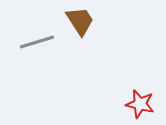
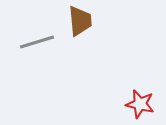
brown trapezoid: rotated 28 degrees clockwise
